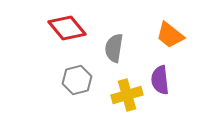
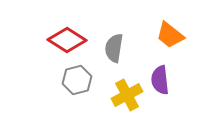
red diamond: moved 12 px down; rotated 18 degrees counterclockwise
yellow cross: rotated 12 degrees counterclockwise
